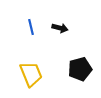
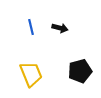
black pentagon: moved 2 px down
